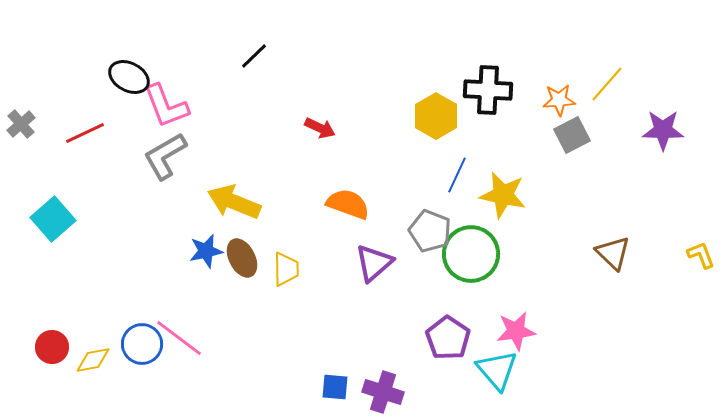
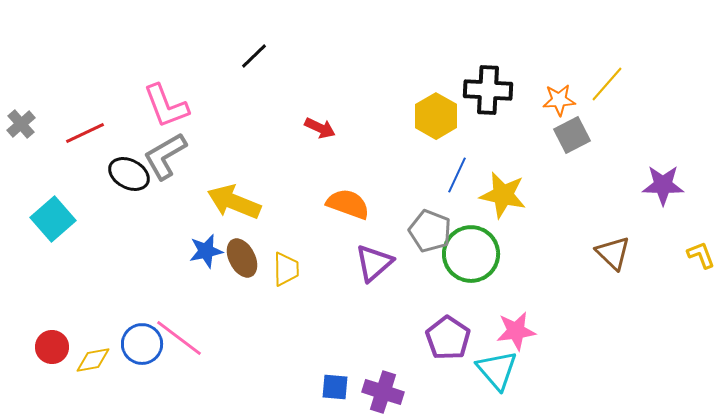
black ellipse: moved 97 px down
purple star: moved 55 px down
